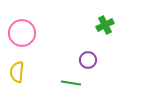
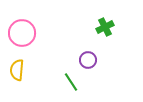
green cross: moved 2 px down
yellow semicircle: moved 2 px up
green line: moved 1 px up; rotated 48 degrees clockwise
